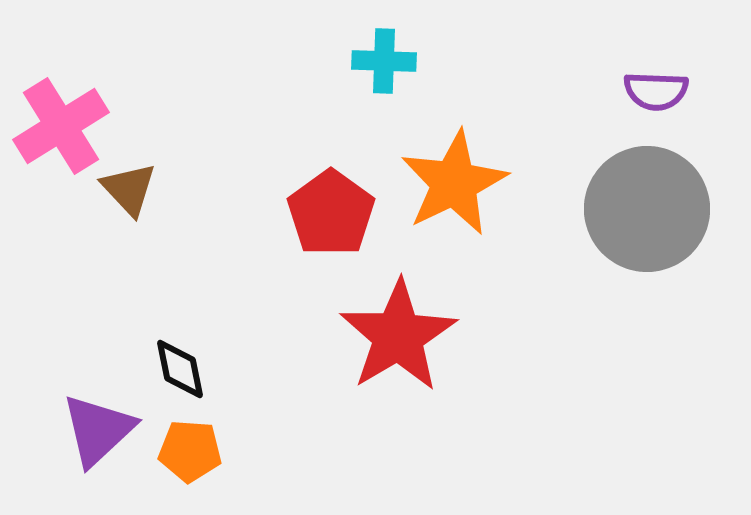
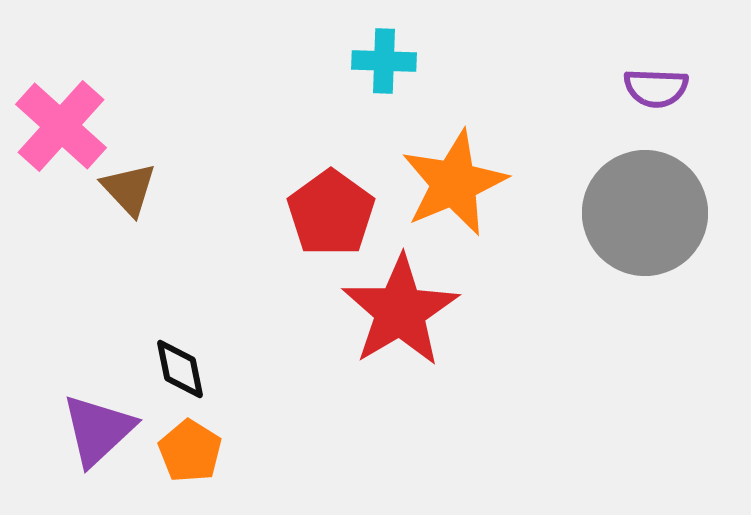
purple semicircle: moved 3 px up
pink cross: rotated 16 degrees counterclockwise
orange star: rotated 3 degrees clockwise
gray circle: moved 2 px left, 4 px down
red star: moved 2 px right, 25 px up
orange pentagon: rotated 28 degrees clockwise
